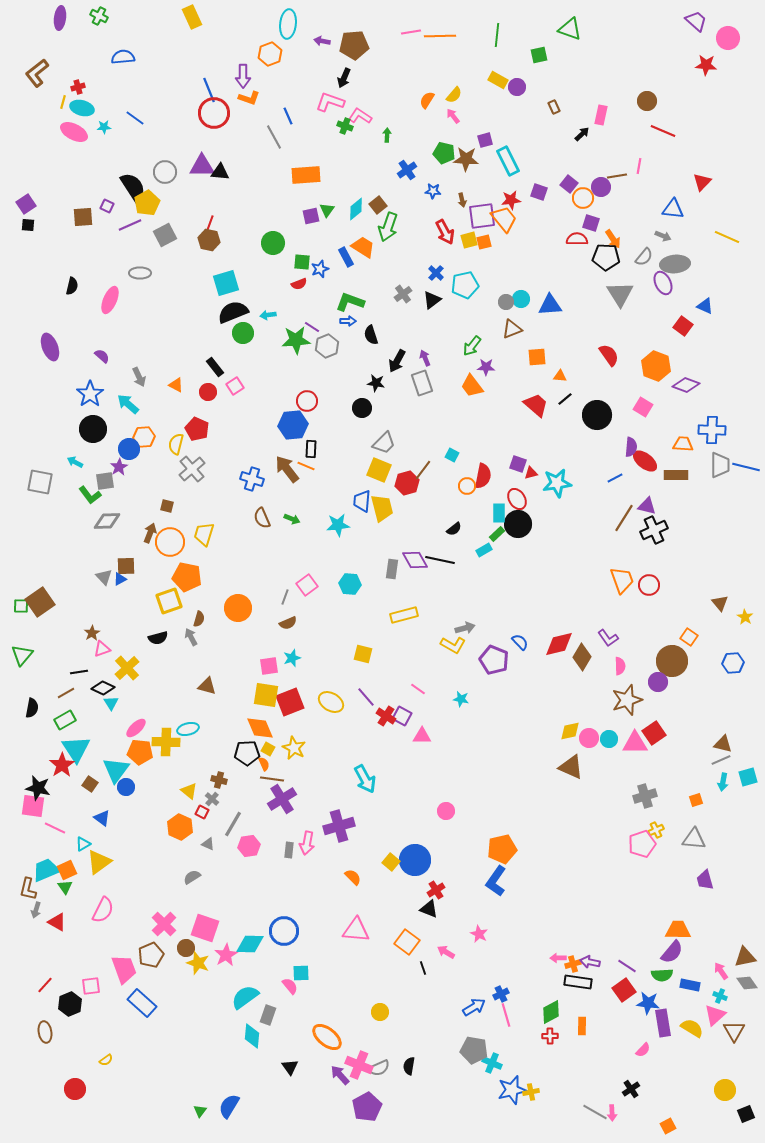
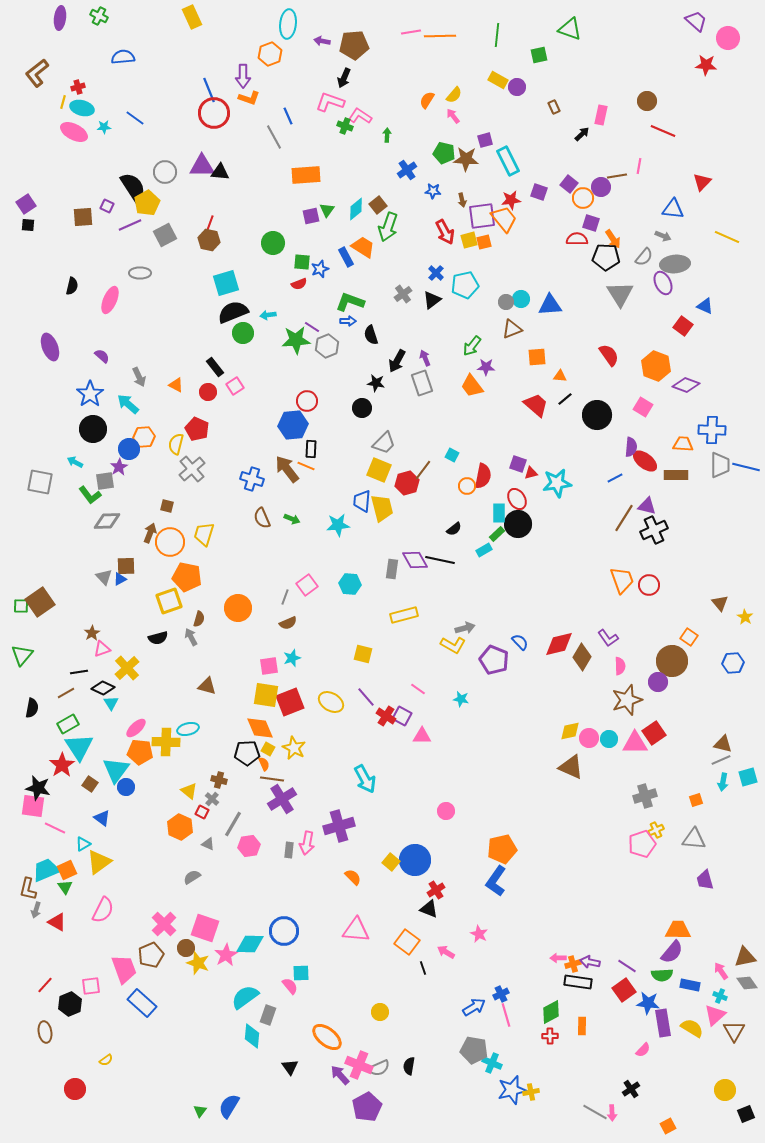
green rectangle at (65, 720): moved 3 px right, 4 px down
cyan triangle at (76, 749): moved 3 px right, 2 px up
